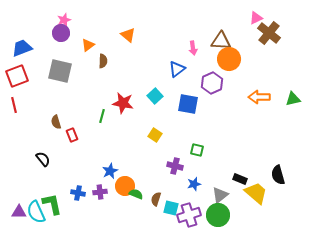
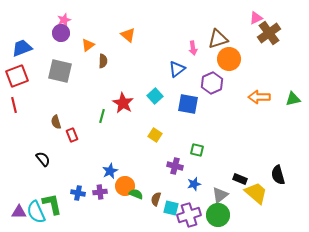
brown cross at (269, 33): rotated 15 degrees clockwise
brown triangle at (221, 41): moved 3 px left, 2 px up; rotated 20 degrees counterclockwise
red star at (123, 103): rotated 20 degrees clockwise
